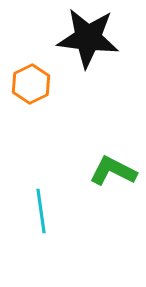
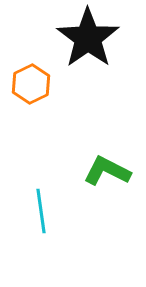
black star: rotated 30 degrees clockwise
green L-shape: moved 6 px left
